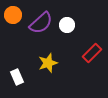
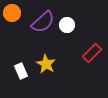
orange circle: moved 1 px left, 2 px up
purple semicircle: moved 2 px right, 1 px up
yellow star: moved 2 px left, 1 px down; rotated 24 degrees counterclockwise
white rectangle: moved 4 px right, 6 px up
